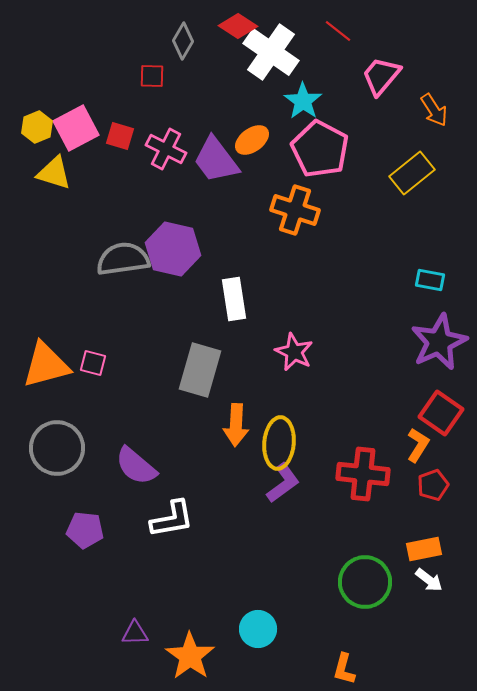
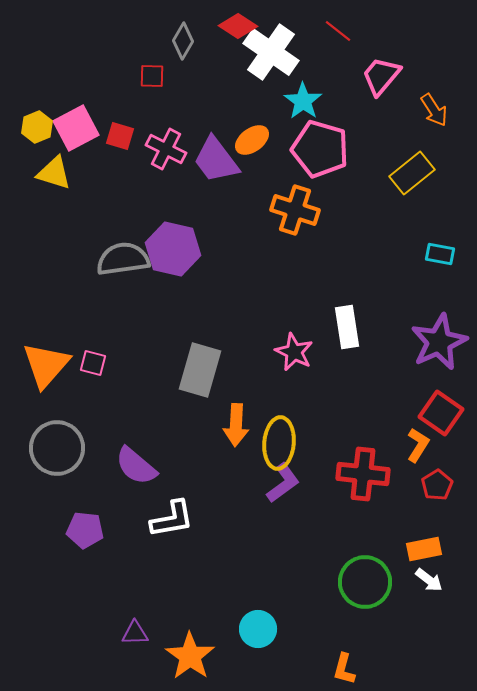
pink pentagon at (320, 149): rotated 12 degrees counterclockwise
cyan rectangle at (430, 280): moved 10 px right, 26 px up
white rectangle at (234, 299): moved 113 px right, 28 px down
orange triangle at (46, 365): rotated 34 degrees counterclockwise
red pentagon at (433, 485): moved 4 px right; rotated 12 degrees counterclockwise
